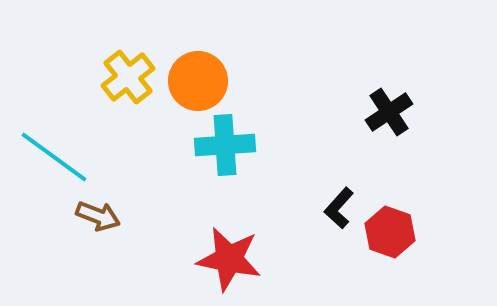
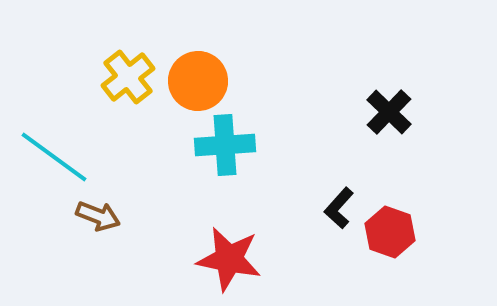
black cross: rotated 12 degrees counterclockwise
